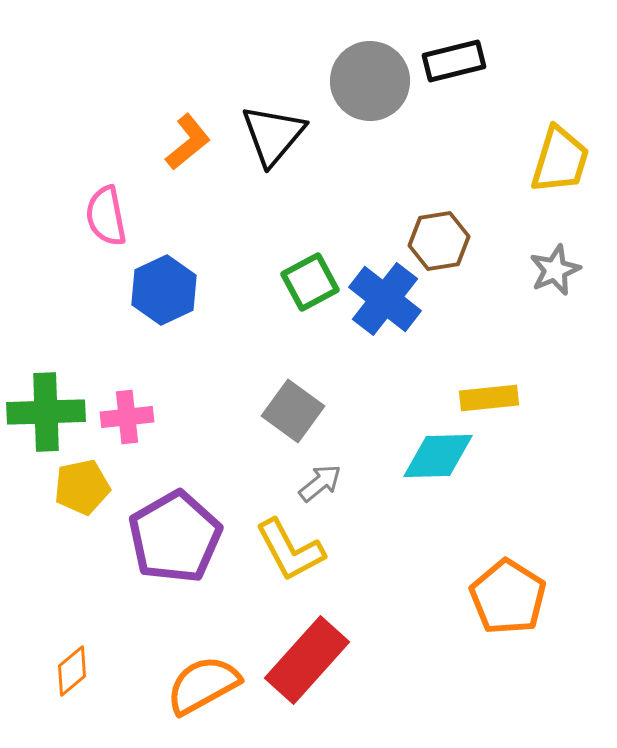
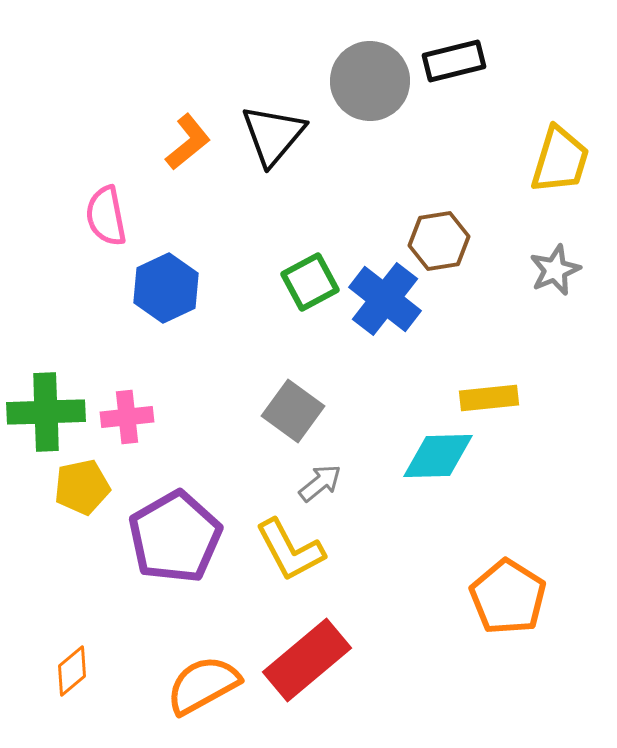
blue hexagon: moved 2 px right, 2 px up
red rectangle: rotated 8 degrees clockwise
